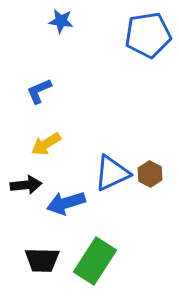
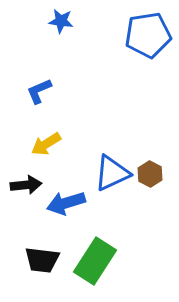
black trapezoid: rotated 6 degrees clockwise
